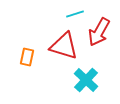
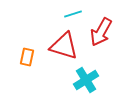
cyan line: moved 2 px left
red arrow: moved 2 px right
cyan cross: rotated 15 degrees clockwise
